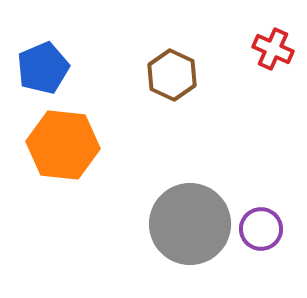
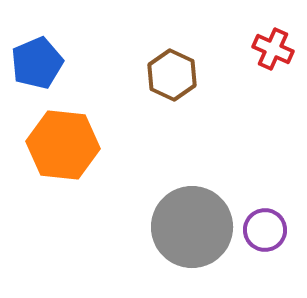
blue pentagon: moved 6 px left, 5 px up
gray circle: moved 2 px right, 3 px down
purple circle: moved 4 px right, 1 px down
